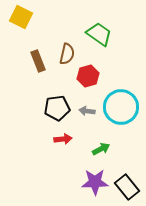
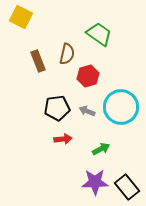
gray arrow: rotated 14 degrees clockwise
